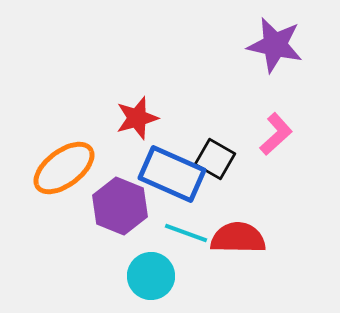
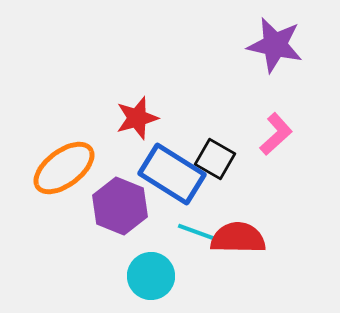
blue rectangle: rotated 8 degrees clockwise
cyan line: moved 13 px right
